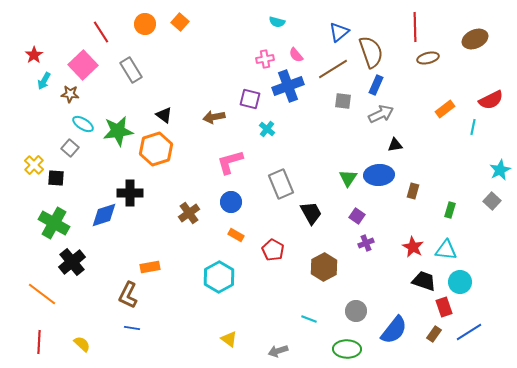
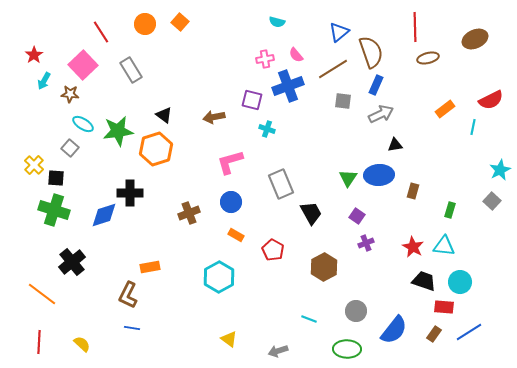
purple square at (250, 99): moved 2 px right, 1 px down
cyan cross at (267, 129): rotated 21 degrees counterclockwise
brown cross at (189, 213): rotated 15 degrees clockwise
green cross at (54, 223): moved 13 px up; rotated 12 degrees counterclockwise
cyan triangle at (446, 250): moved 2 px left, 4 px up
red rectangle at (444, 307): rotated 66 degrees counterclockwise
